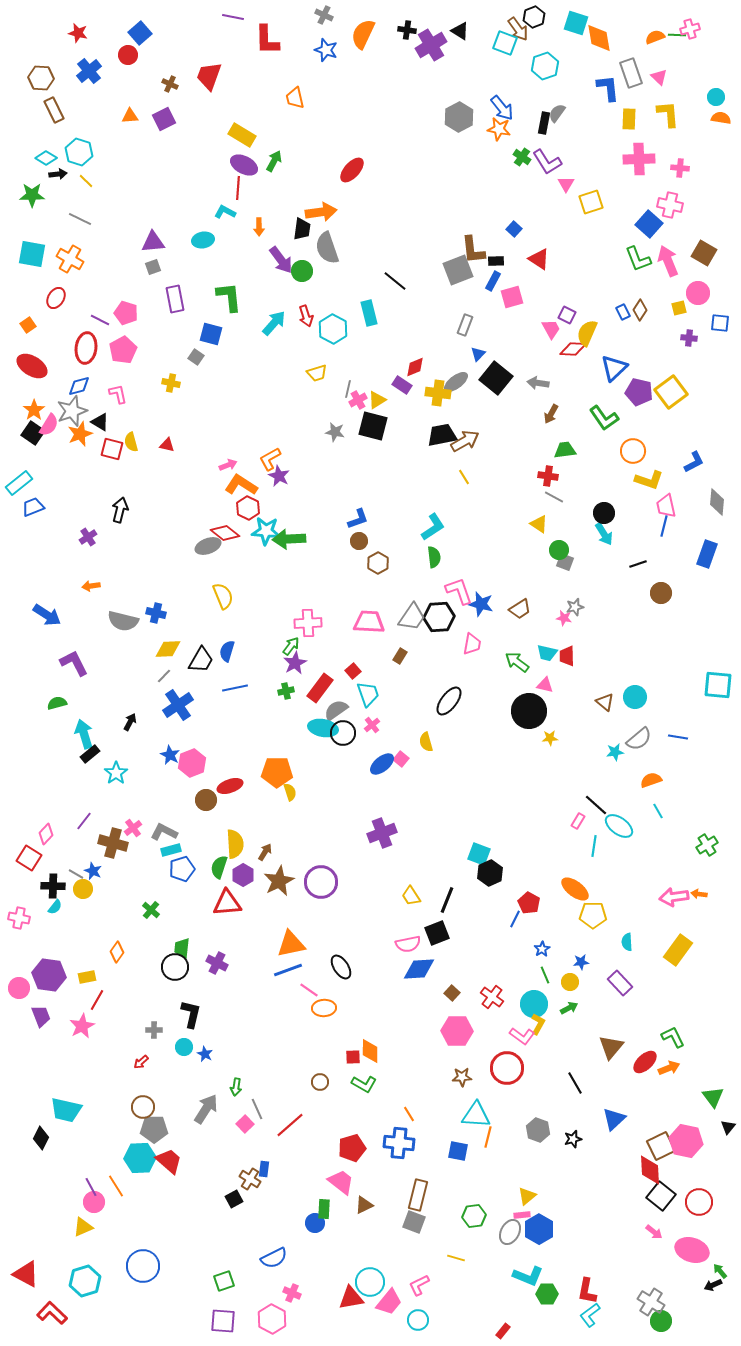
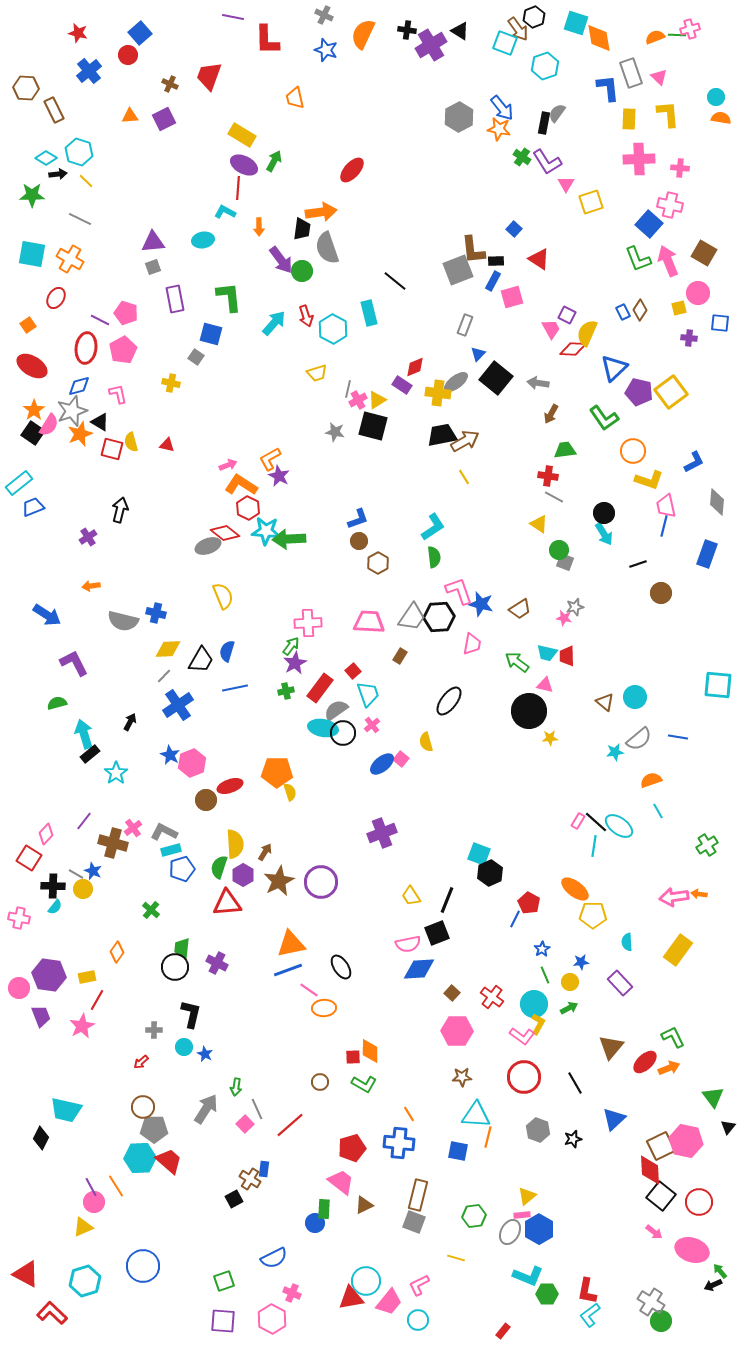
brown hexagon at (41, 78): moved 15 px left, 10 px down
black line at (596, 805): moved 17 px down
red circle at (507, 1068): moved 17 px right, 9 px down
cyan circle at (370, 1282): moved 4 px left, 1 px up
